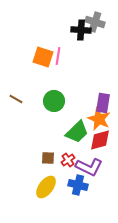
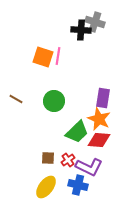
purple rectangle: moved 5 px up
red diamond: moved 1 px left; rotated 20 degrees clockwise
